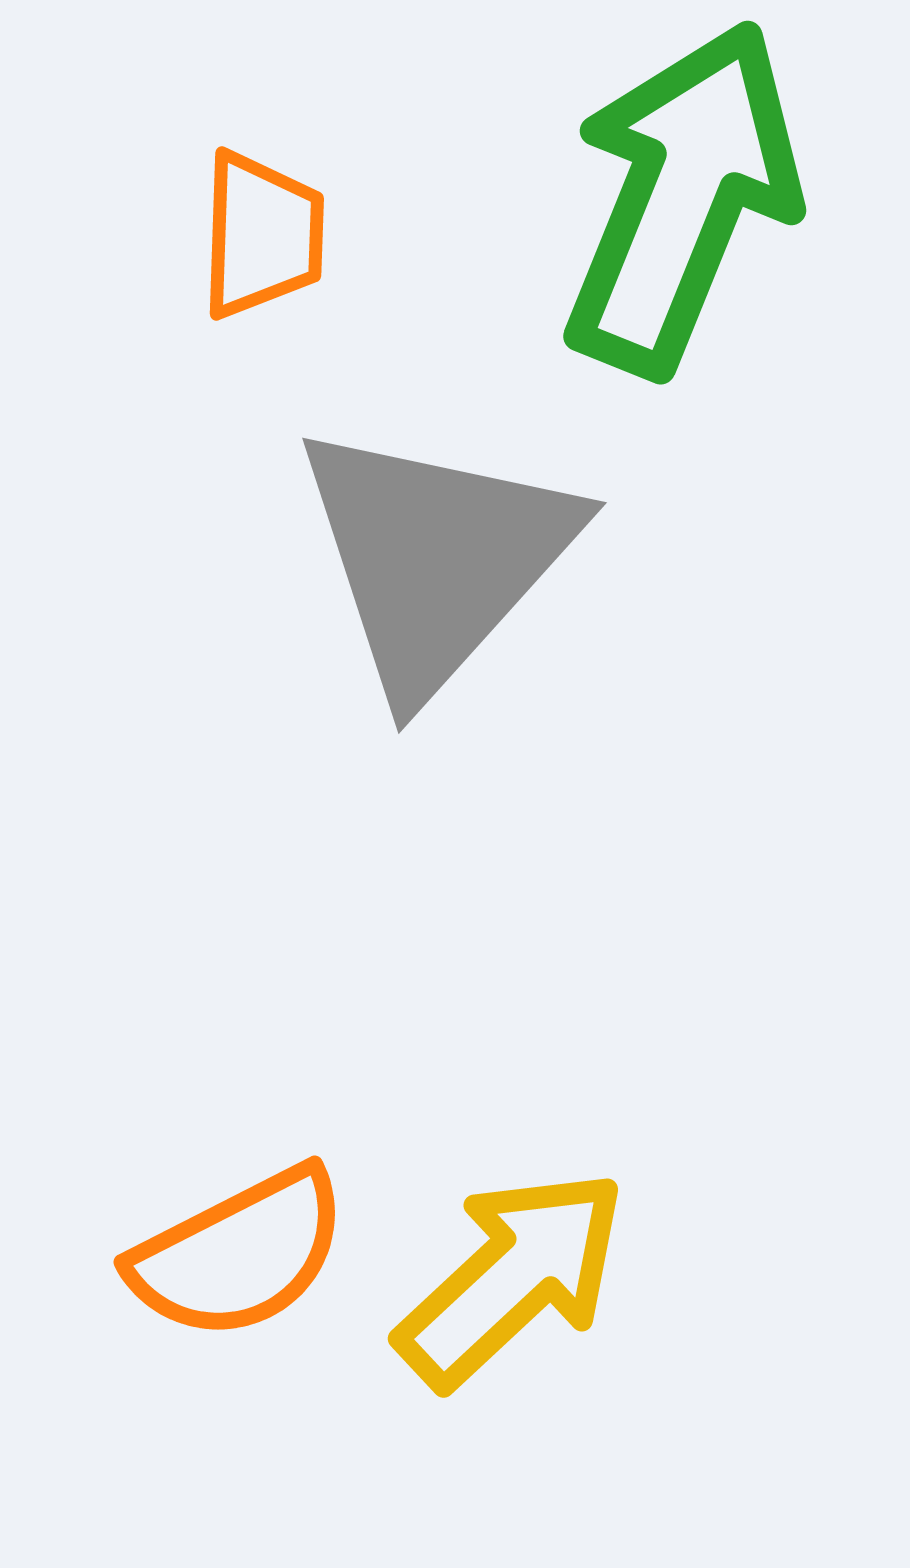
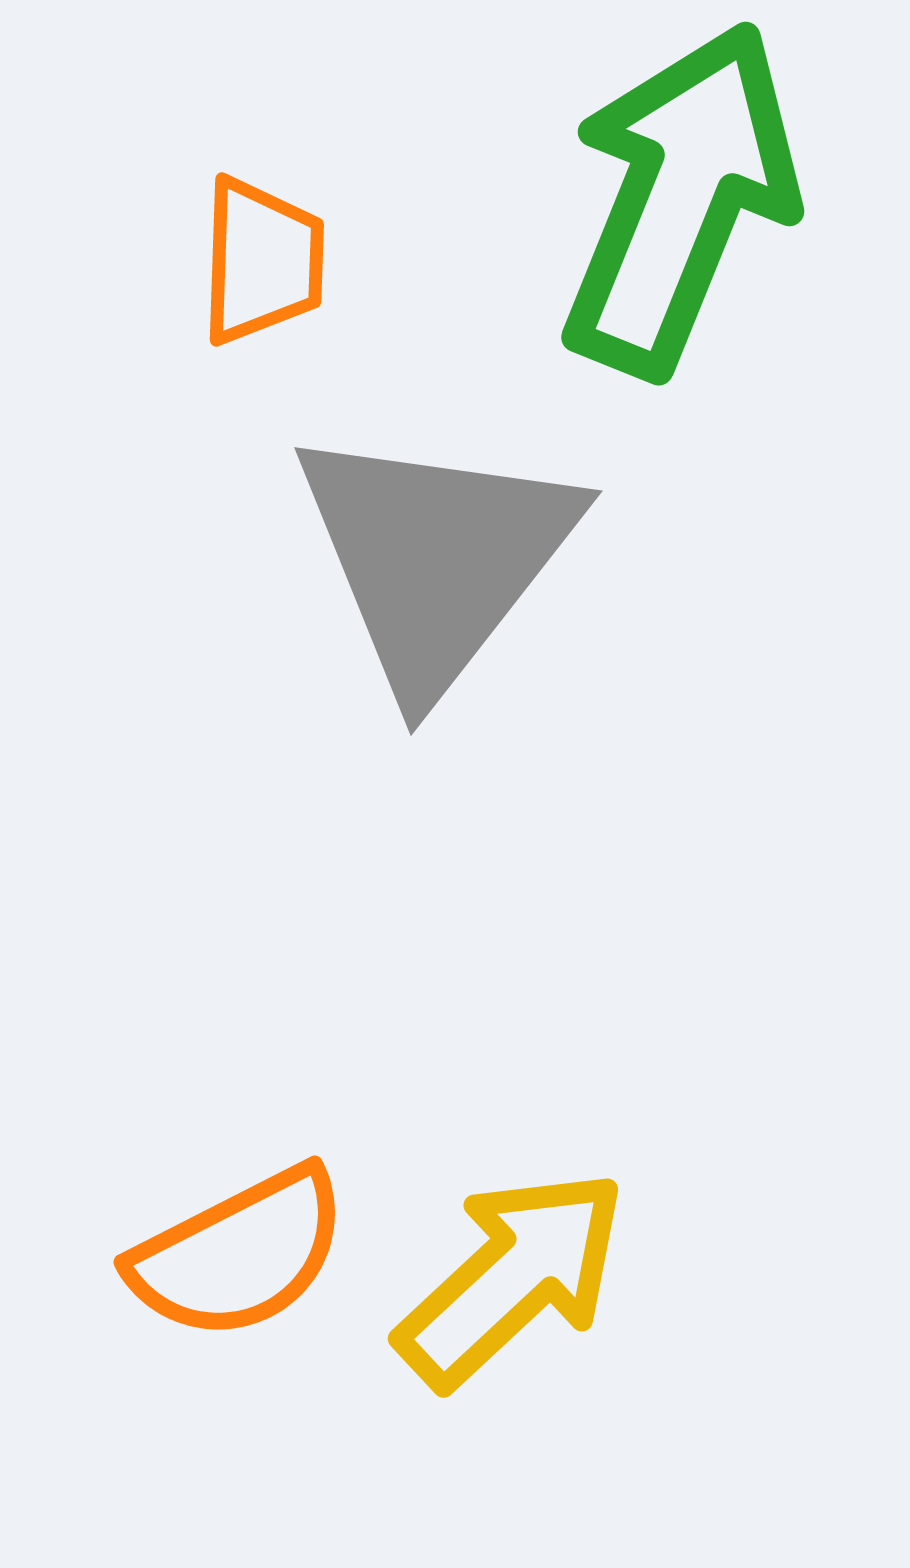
green arrow: moved 2 px left, 1 px down
orange trapezoid: moved 26 px down
gray triangle: rotated 4 degrees counterclockwise
